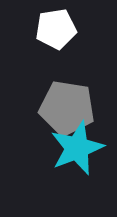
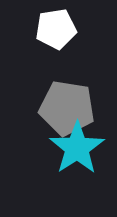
cyan star: rotated 12 degrees counterclockwise
